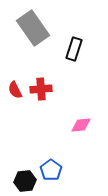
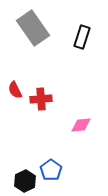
black rectangle: moved 8 px right, 12 px up
red cross: moved 10 px down
black hexagon: rotated 20 degrees counterclockwise
